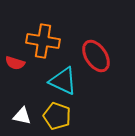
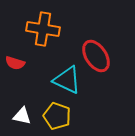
orange cross: moved 12 px up
cyan triangle: moved 4 px right, 1 px up
